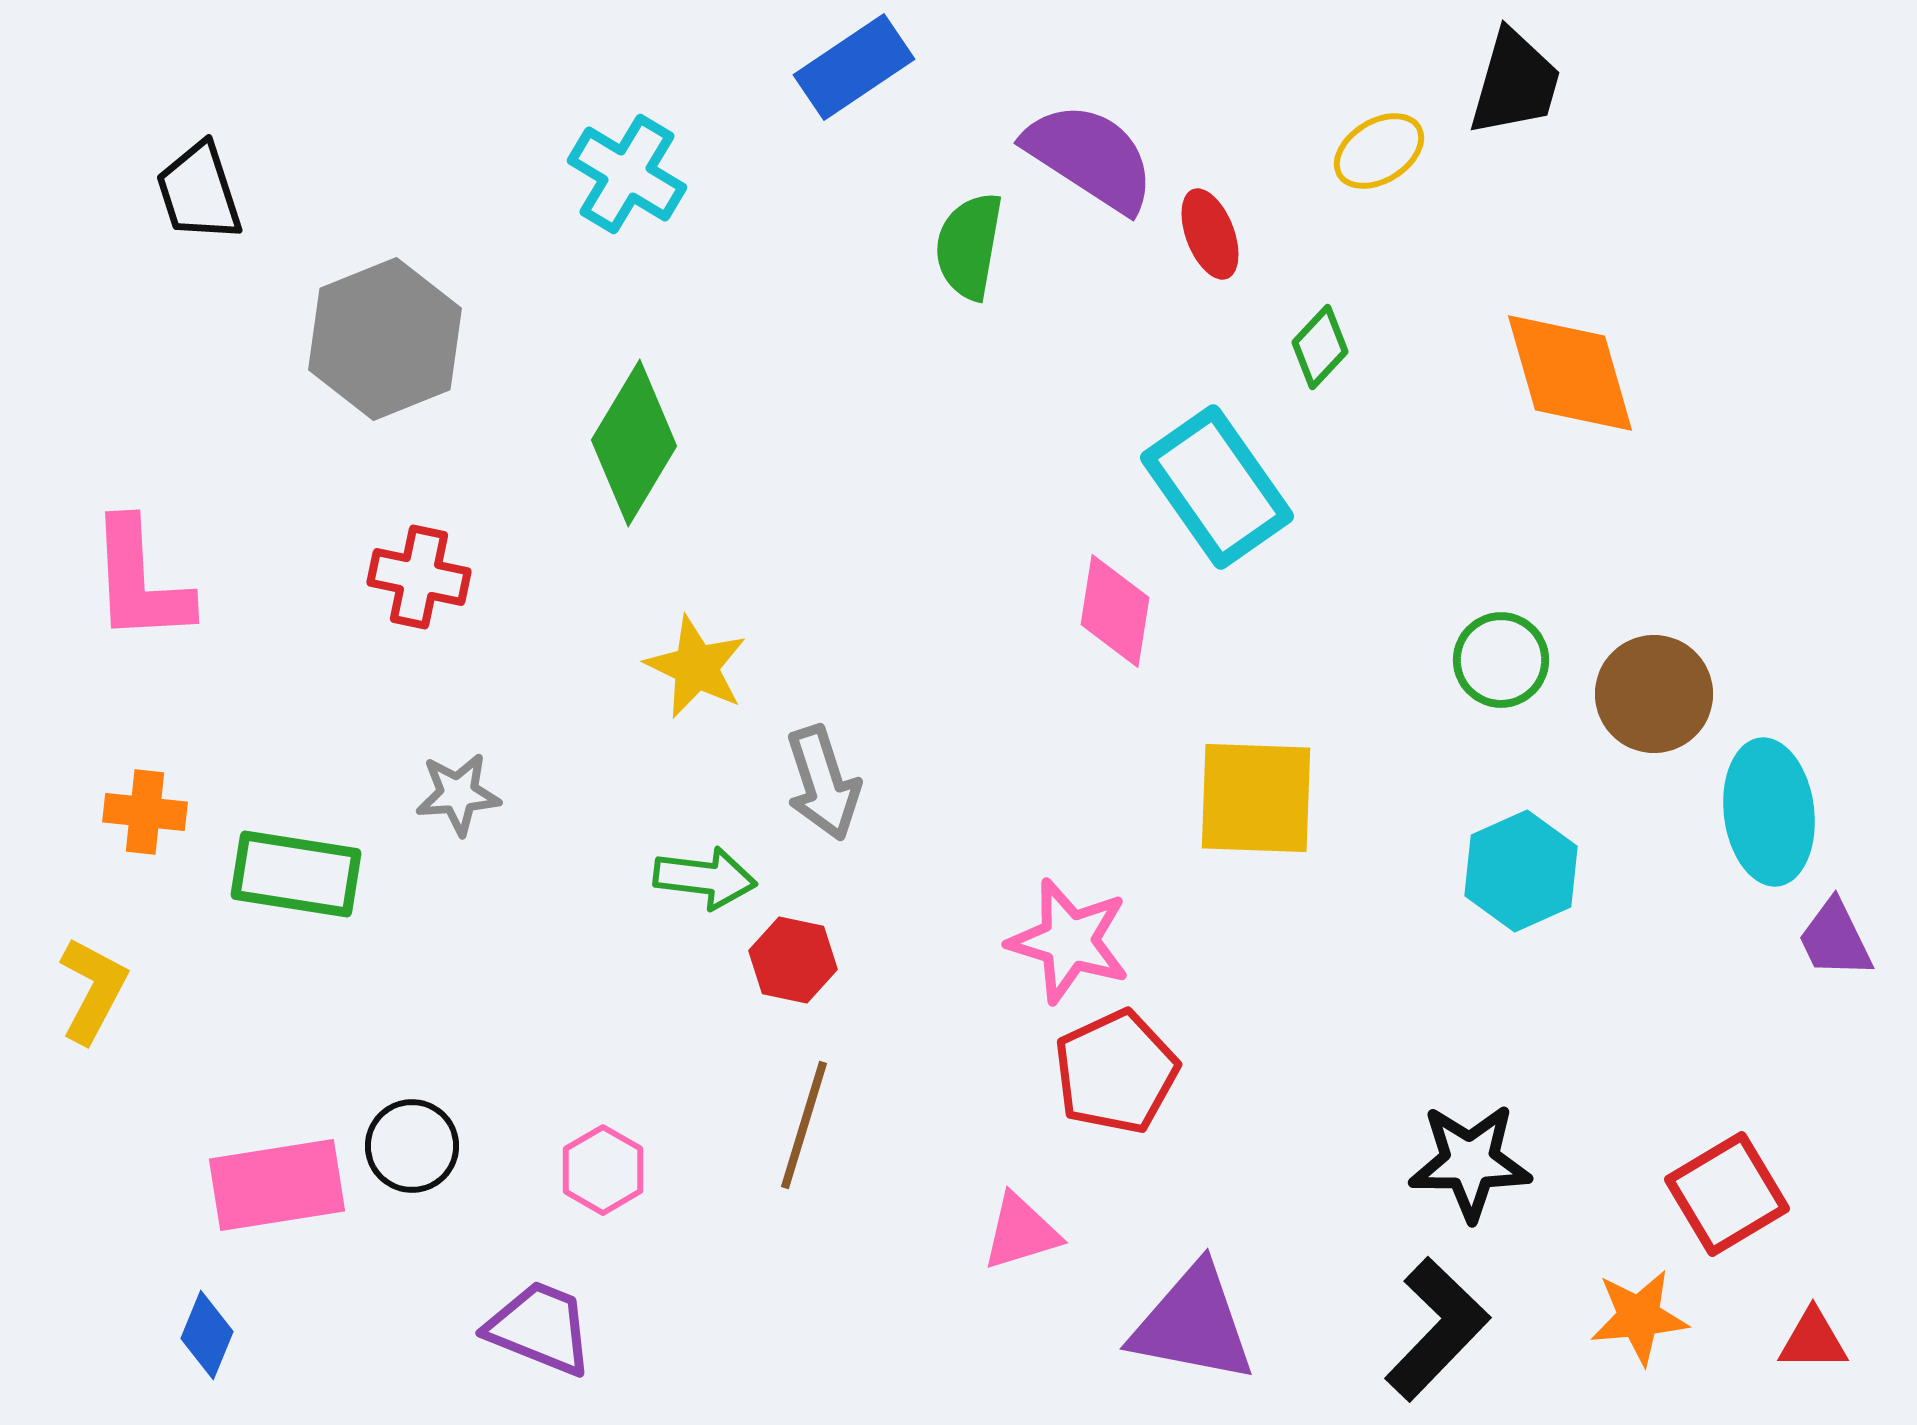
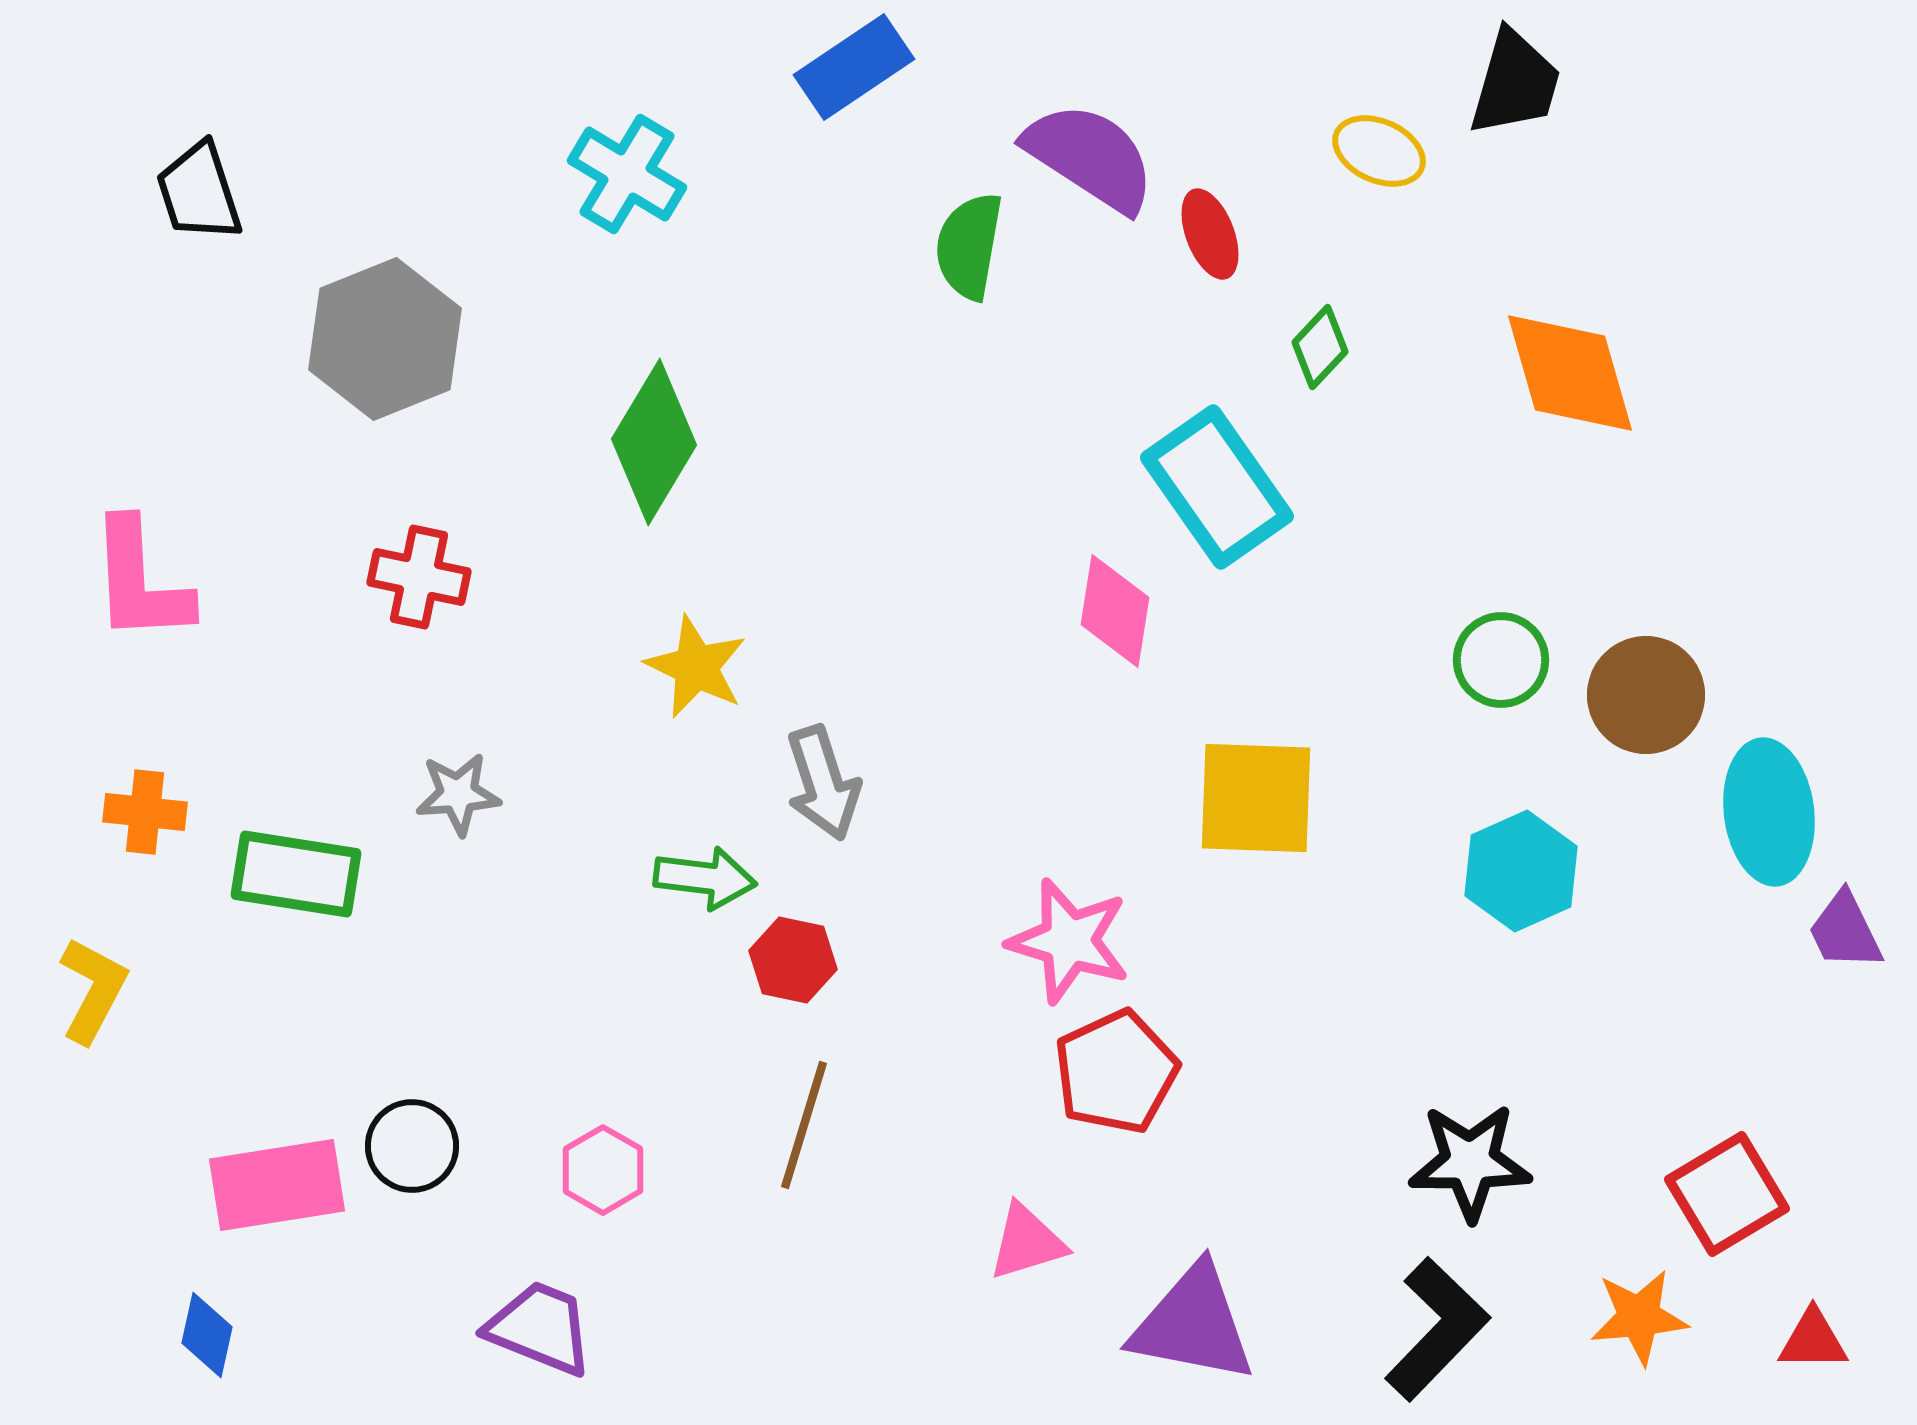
yellow ellipse at (1379, 151): rotated 56 degrees clockwise
green diamond at (634, 443): moved 20 px right, 1 px up
brown circle at (1654, 694): moved 8 px left, 1 px down
purple trapezoid at (1835, 939): moved 10 px right, 8 px up
pink triangle at (1021, 1232): moved 6 px right, 10 px down
blue diamond at (207, 1335): rotated 10 degrees counterclockwise
